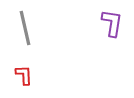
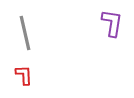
gray line: moved 5 px down
